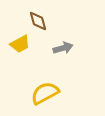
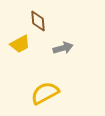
brown diamond: rotated 10 degrees clockwise
